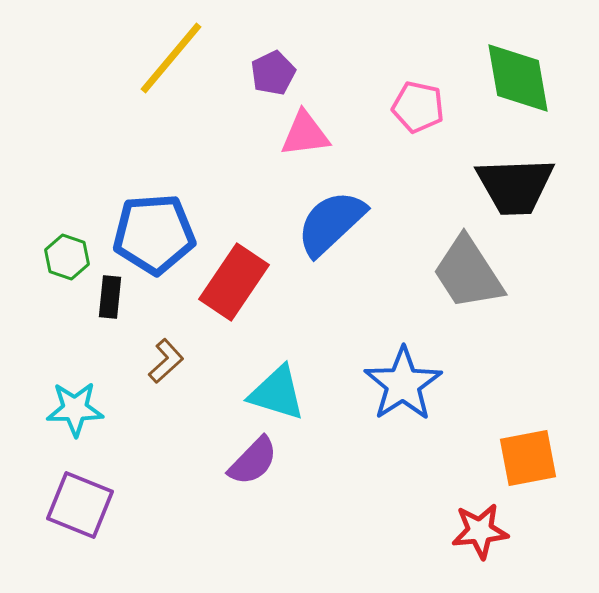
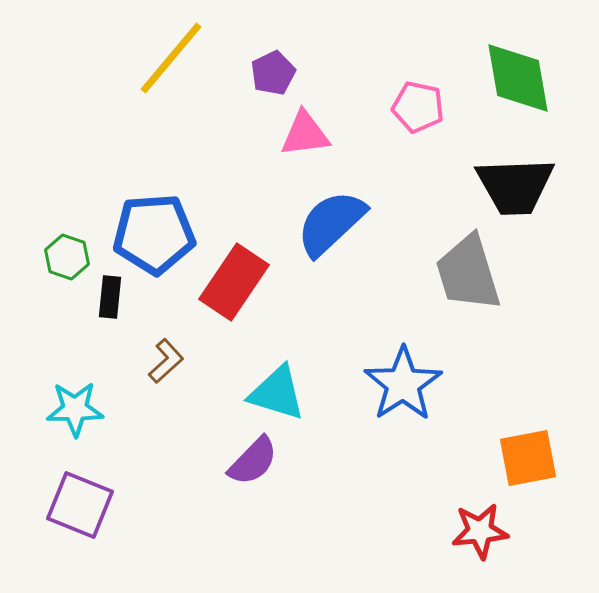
gray trapezoid: rotated 16 degrees clockwise
